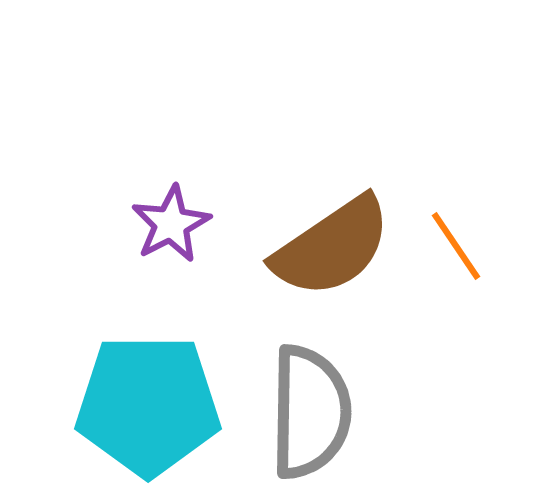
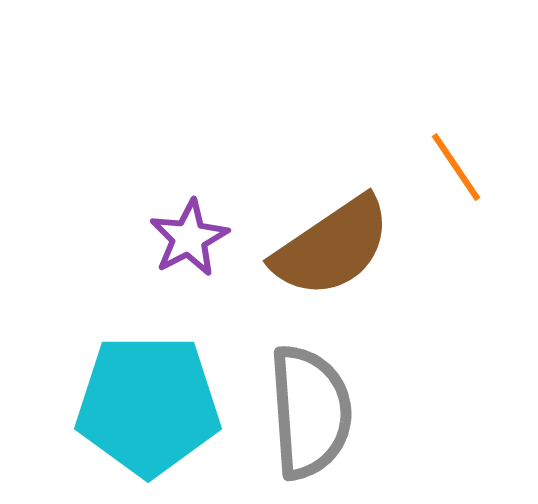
purple star: moved 18 px right, 14 px down
orange line: moved 79 px up
gray semicircle: rotated 5 degrees counterclockwise
